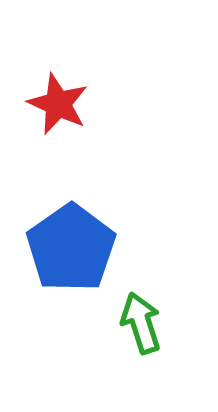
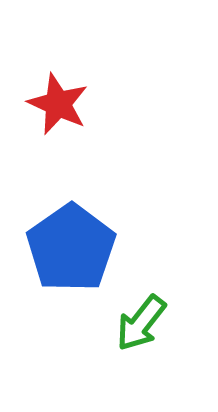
green arrow: rotated 124 degrees counterclockwise
